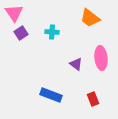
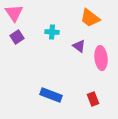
purple square: moved 4 px left, 4 px down
purple triangle: moved 3 px right, 18 px up
